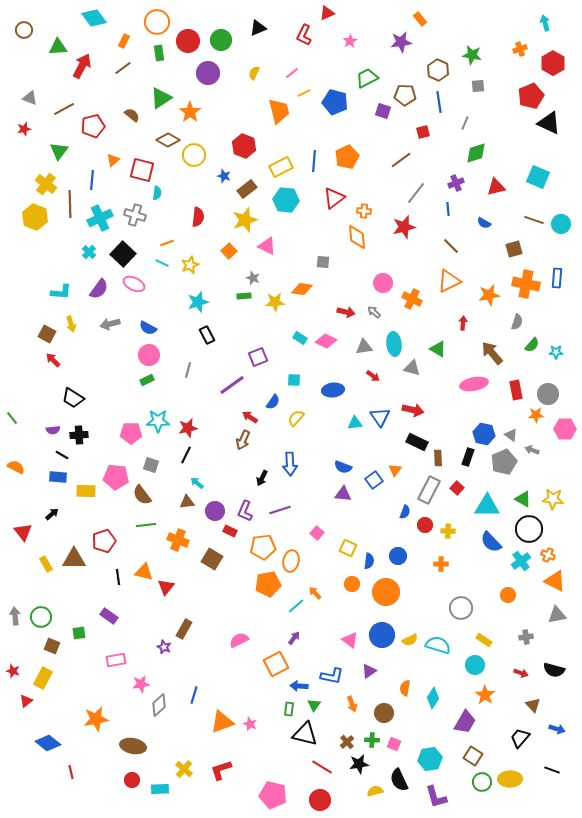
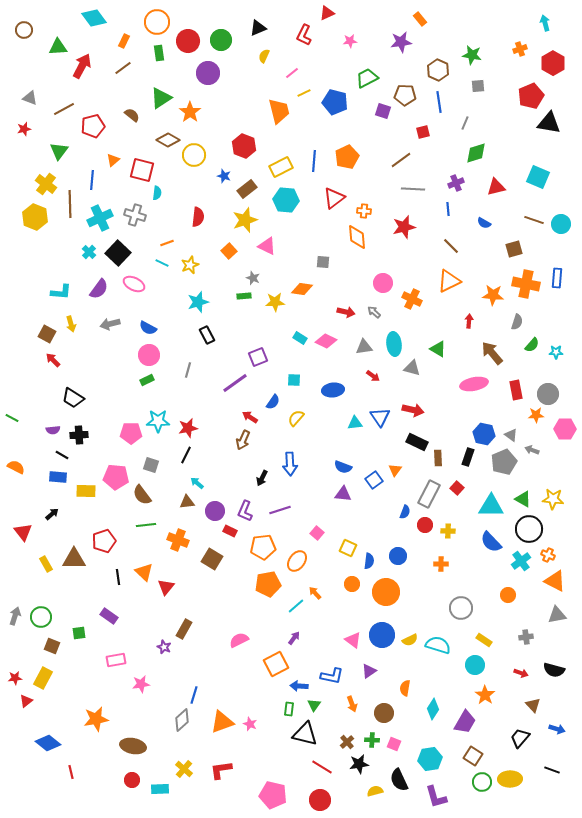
pink star at (350, 41): rotated 24 degrees clockwise
yellow semicircle at (254, 73): moved 10 px right, 17 px up
black triangle at (549, 123): rotated 15 degrees counterclockwise
gray line at (416, 193): moved 3 px left, 4 px up; rotated 55 degrees clockwise
black square at (123, 254): moved 5 px left, 1 px up
orange star at (489, 295): moved 4 px right; rotated 15 degrees clockwise
red arrow at (463, 323): moved 6 px right, 2 px up
purple line at (232, 385): moved 3 px right, 2 px up
green line at (12, 418): rotated 24 degrees counterclockwise
gray rectangle at (429, 490): moved 4 px down
cyan triangle at (487, 506): moved 4 px right
orange ellipse at (291, 561): moved 6 px right; rotated 25 degrees clockwise
orange triangle at (144, 572): rotated 30 degrees clockwise
gray arrow at (15, 616): rotated 24 degrees clockwise
pink triangle at (350, 640): moved 3 px right
red star at (13, 671): moved 2 px right, 7 px down; rotated 24 degrees counterclockwise
cyan diamond at (433, 698): moved 11 px down
gray diamond at (159, 705): moved 23 px right, 15 px down
red L-shape at (221, 770): rotated 10 degrees clockwise
